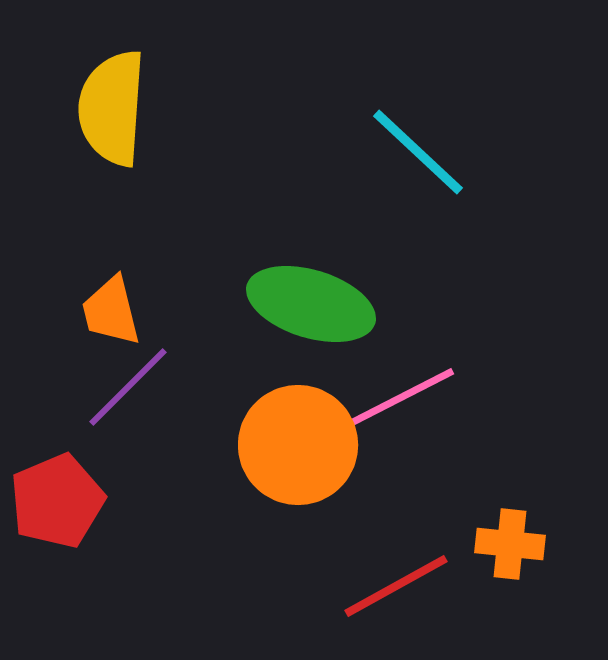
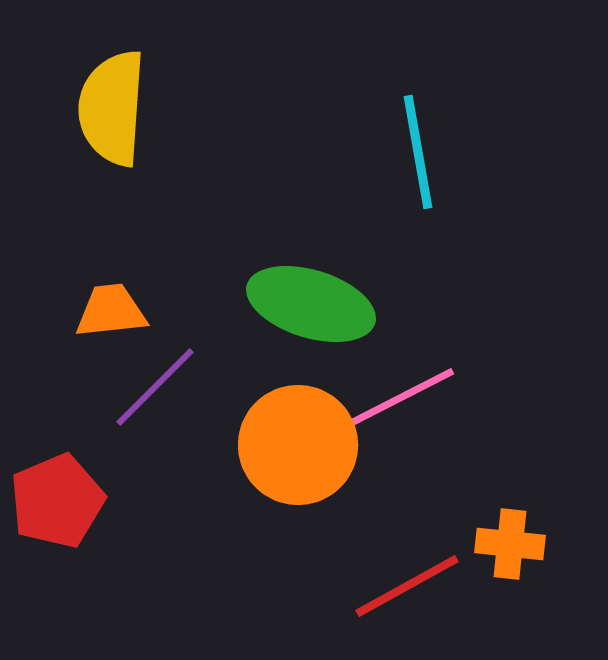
cyan line: rotated 37 degrees clockwise
orange trapezoid: rotated 98 degrees clockwise
purple line: moved 27 px right
red line: moved 11 px right
